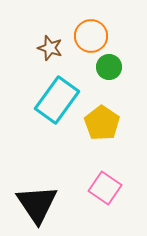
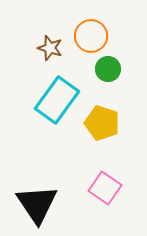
green circle: moved 1 px left, 2 px down
yellow pentagon: rotated 16 degrees counterclockwise
